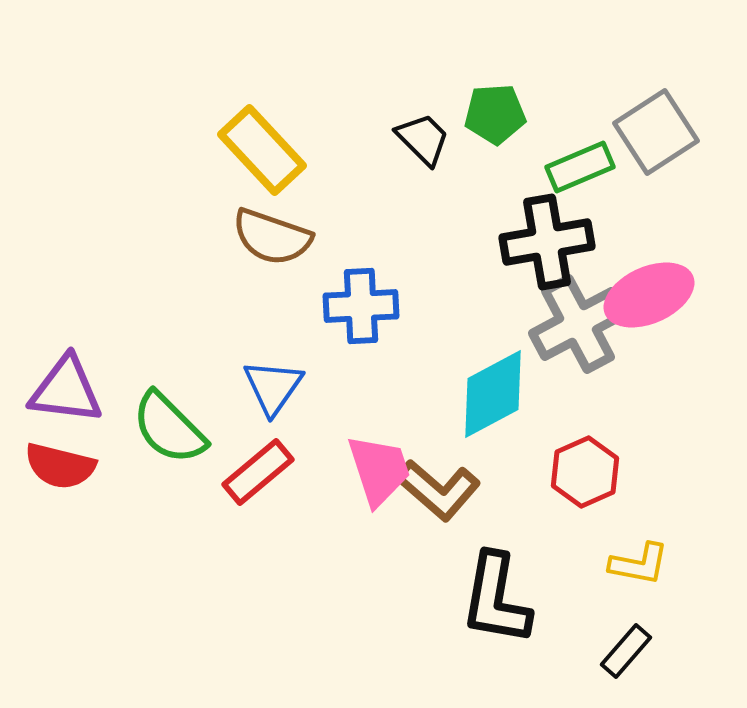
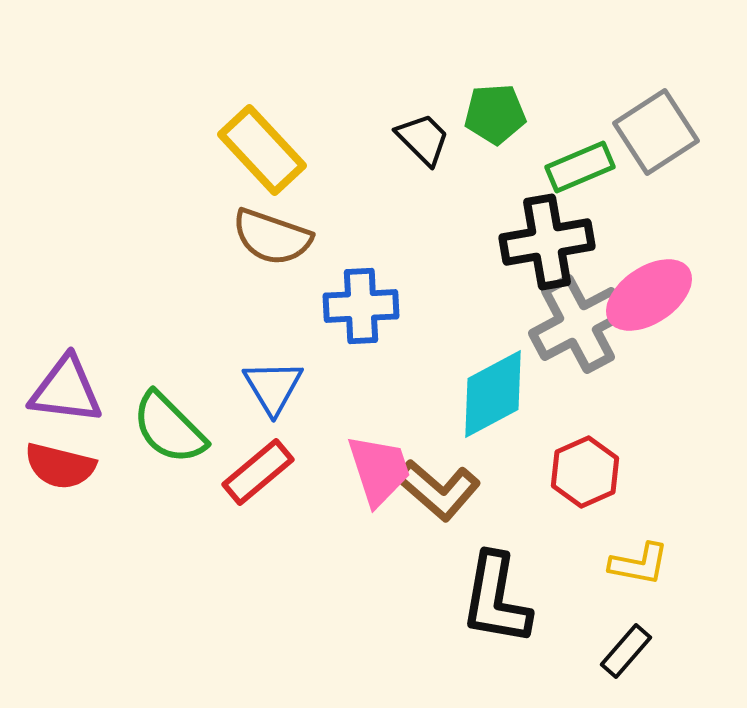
pink ellipse: rotated 10 degrees counterclockwise
blue triangle: rotated 6 degrees counterclockwise
